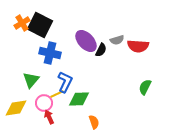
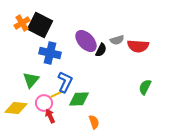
yellow diamond: rotated 15 degrees clockwise
red arrow: moved 1 px right, 1 px up
